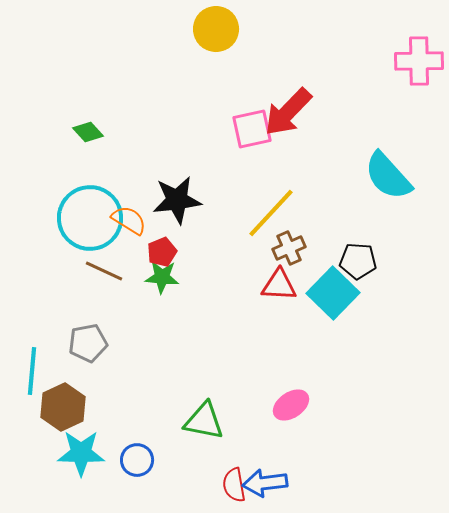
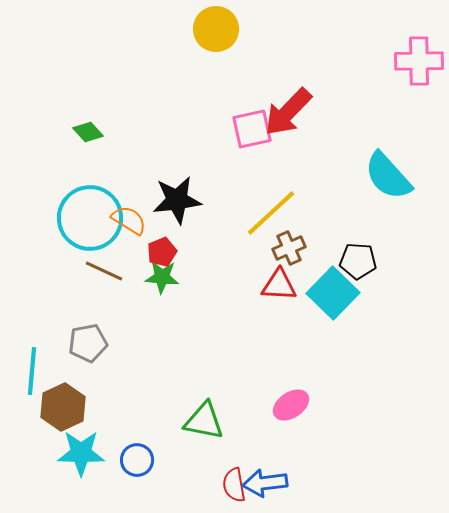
yellow line: rotated 4 degrees clockwise
